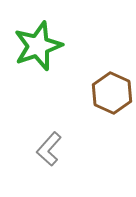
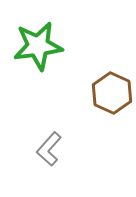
green star: rotated 12 degrees clockwise
